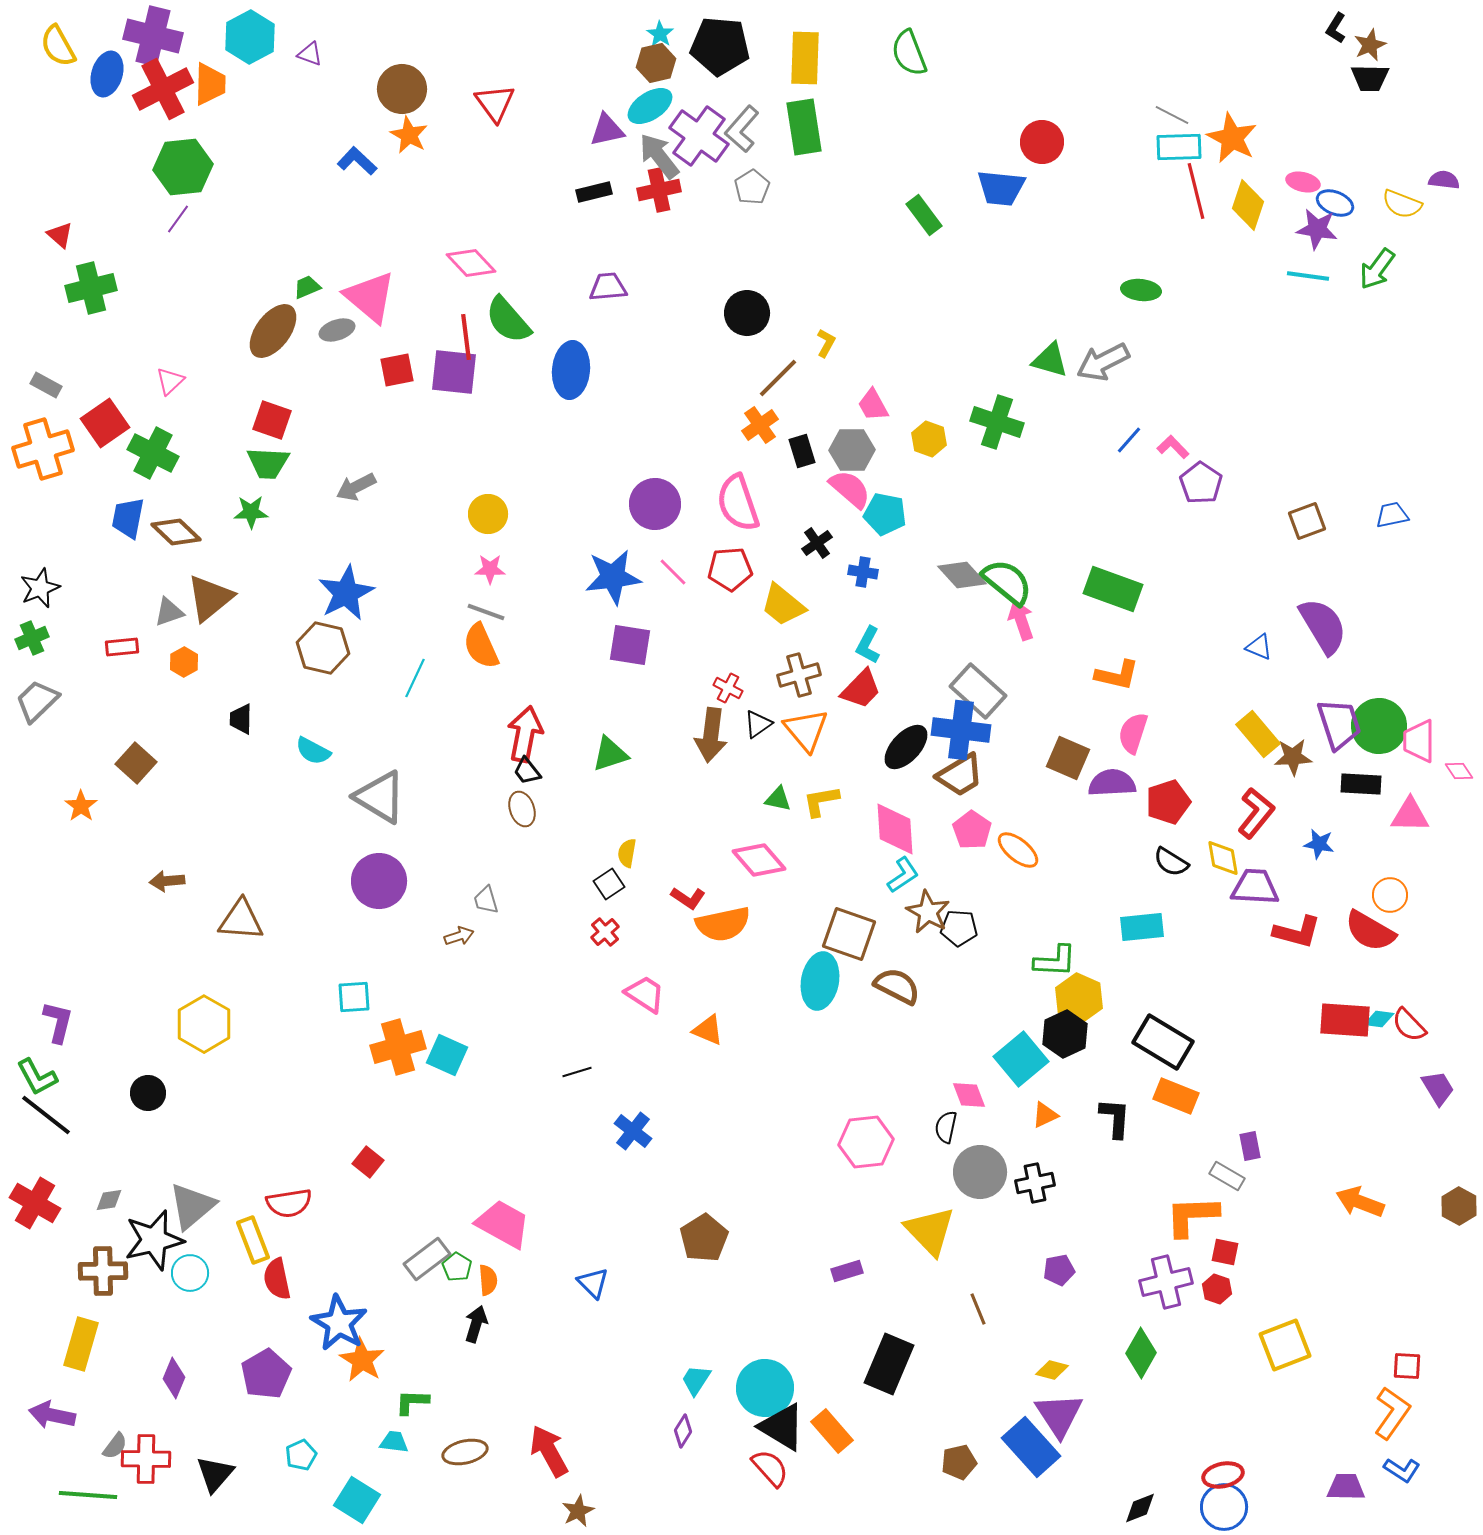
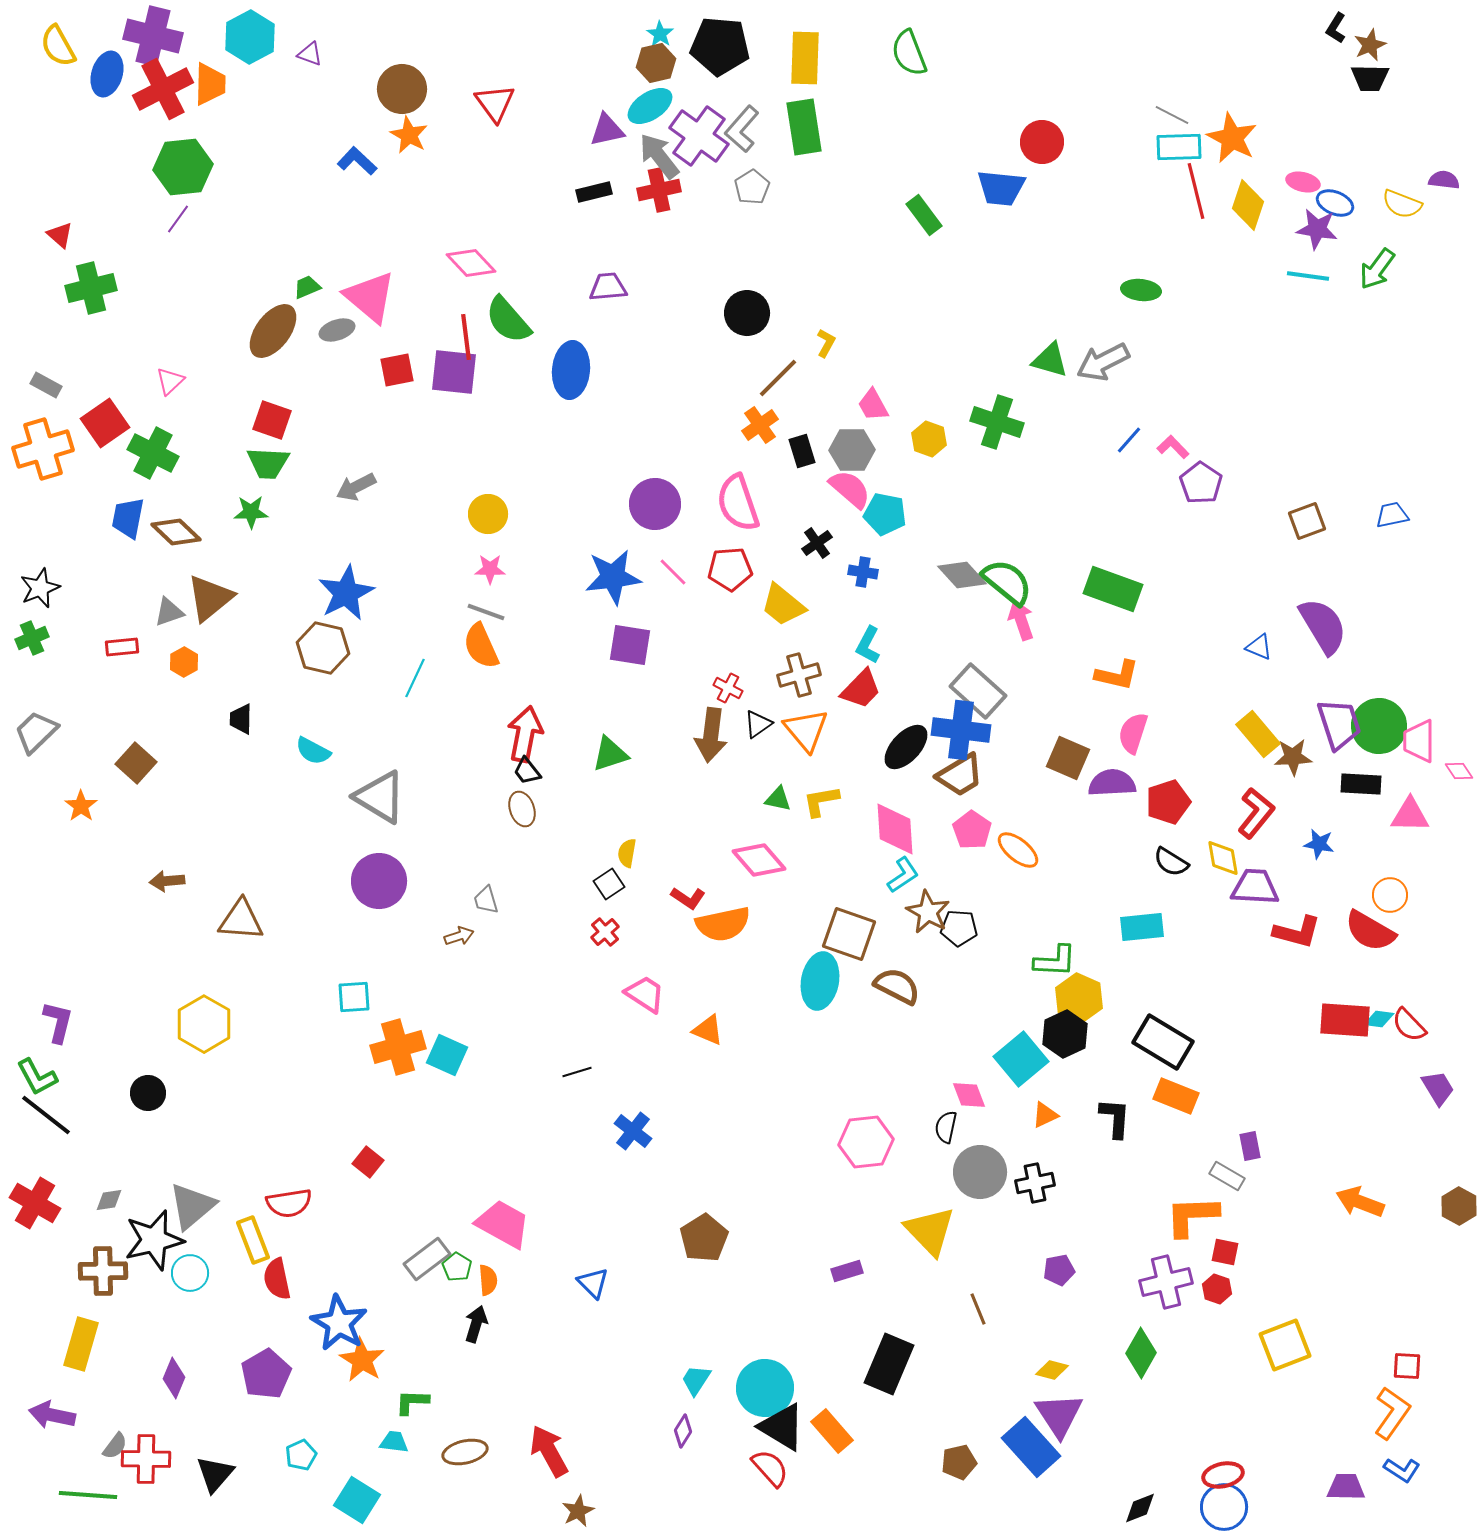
gray trapezoid at (37, 701): moved 1 px left, 31 px down
